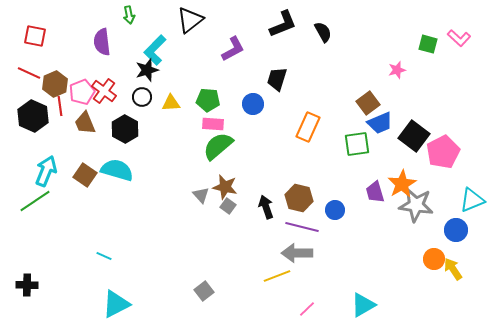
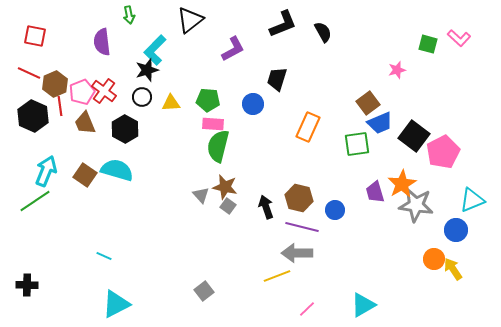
green semicircle at (218, 146): rotated 36 degrees counterclockwise
